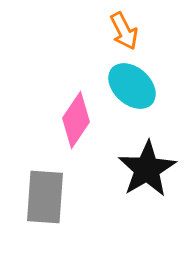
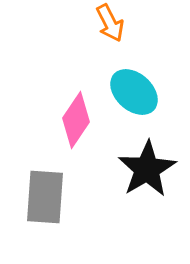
orange arrow: moved 14 px left, 8 px up
cyan ellipse: moved 2 px right, 6 px down
